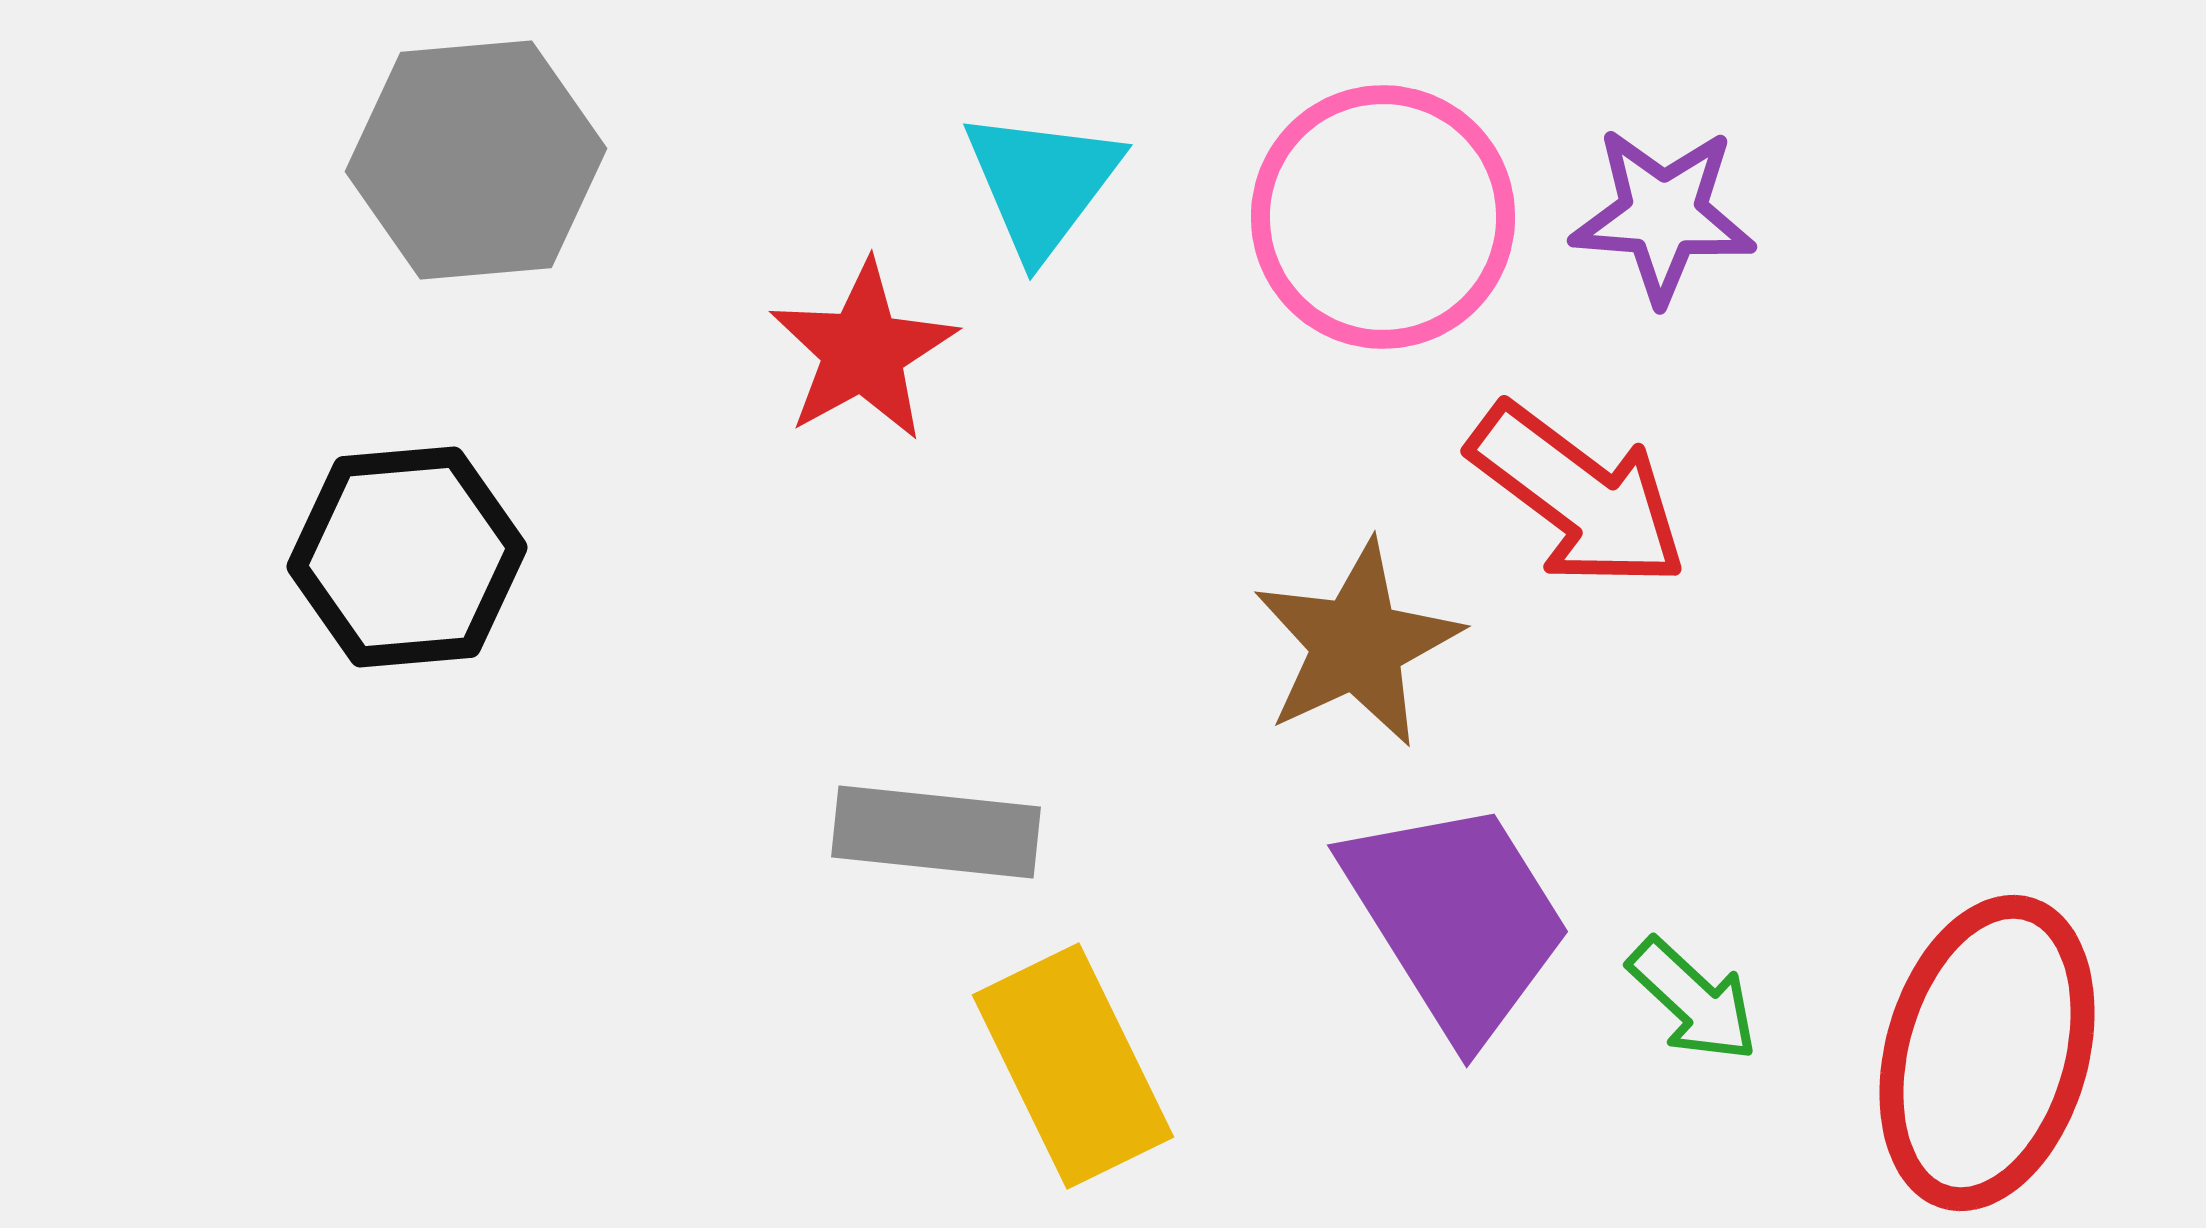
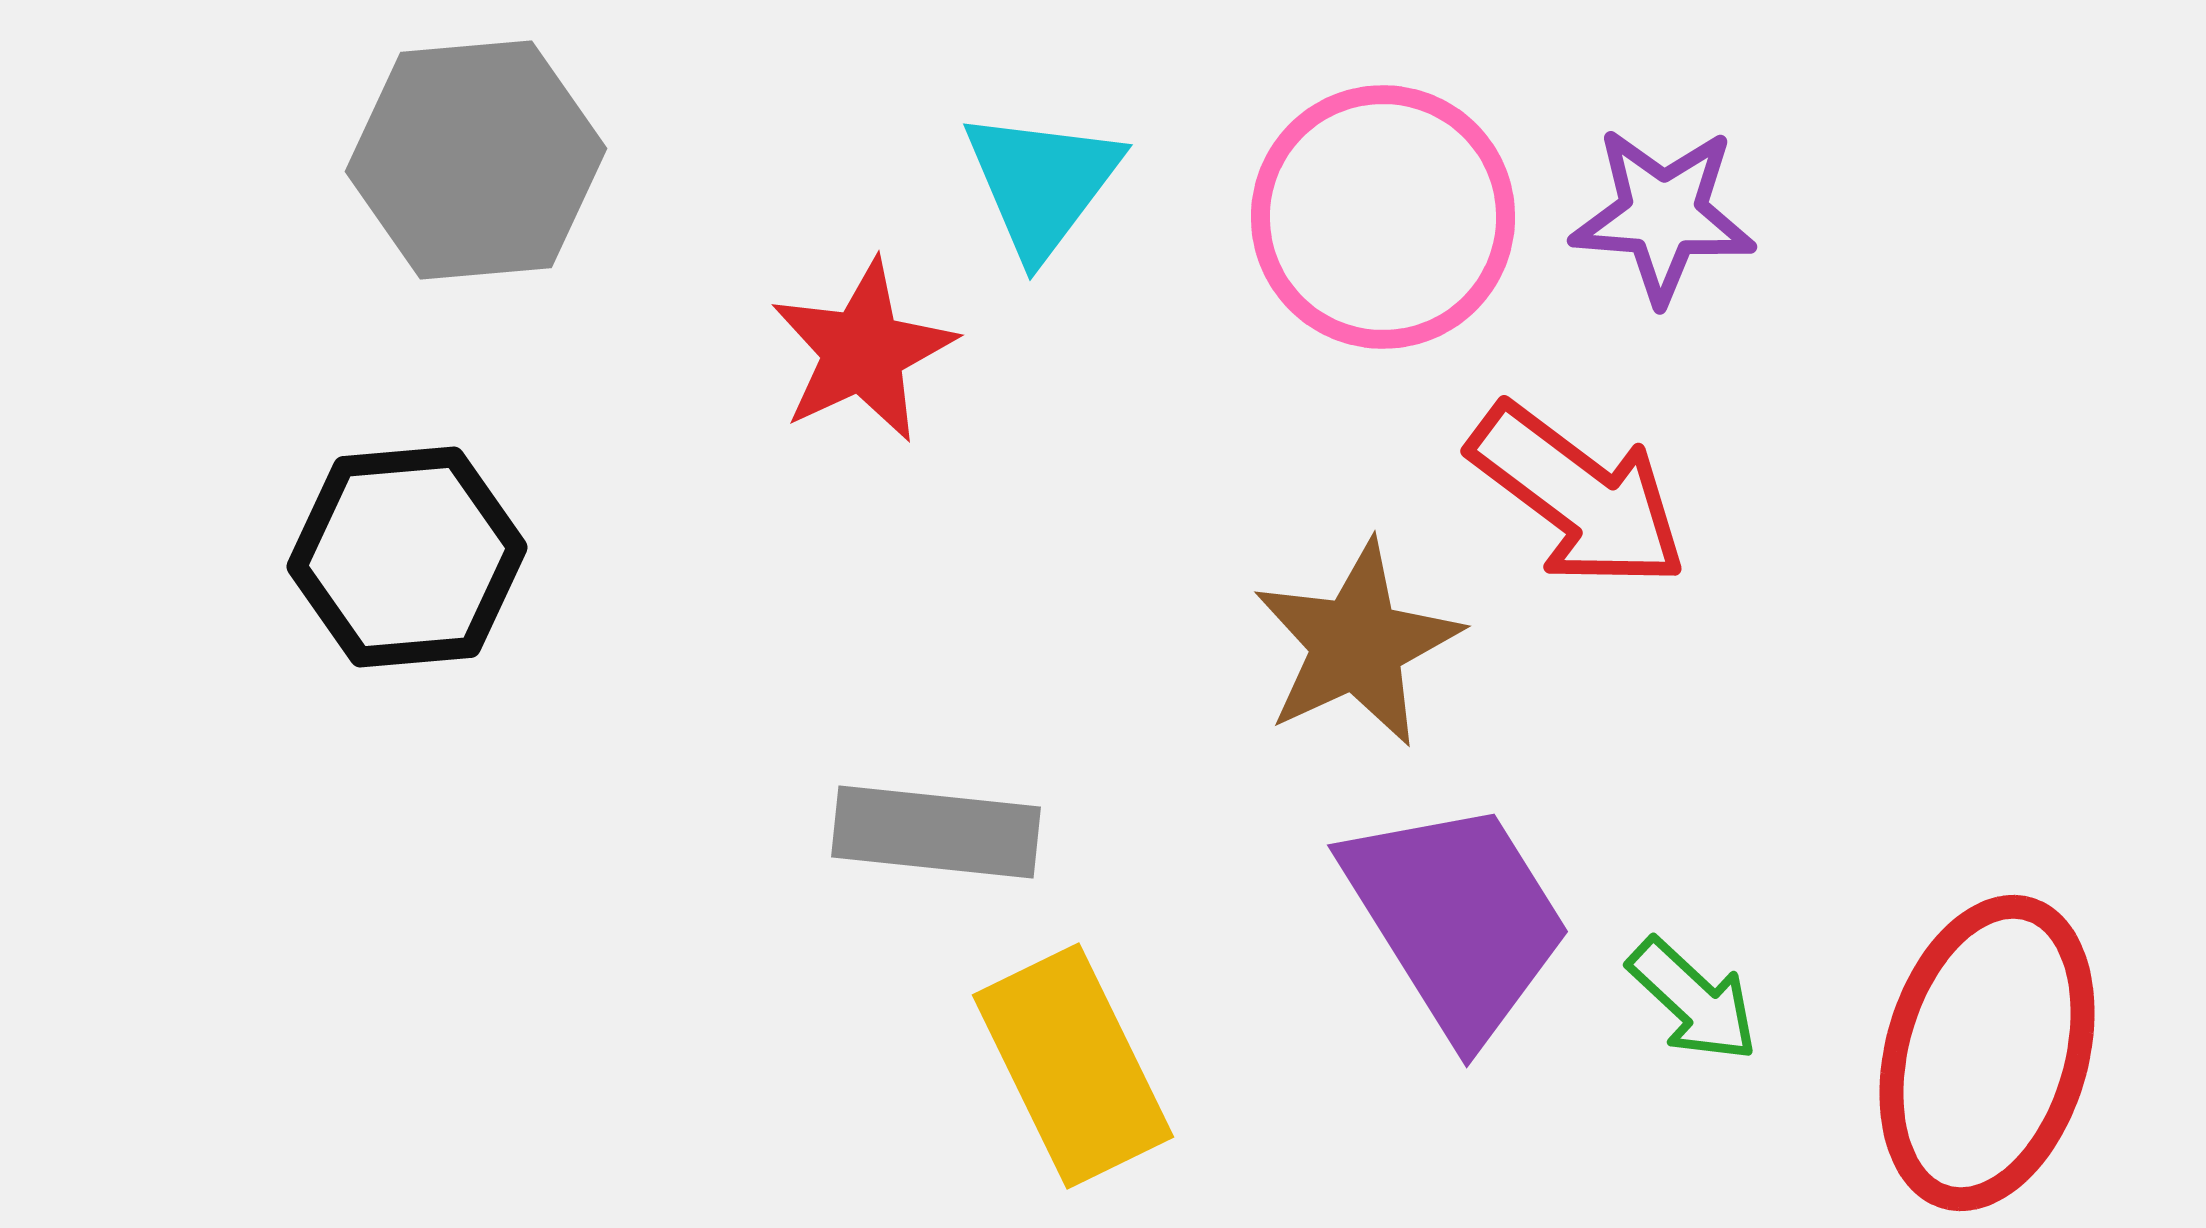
red star: rotated 4 degrees clockwise
